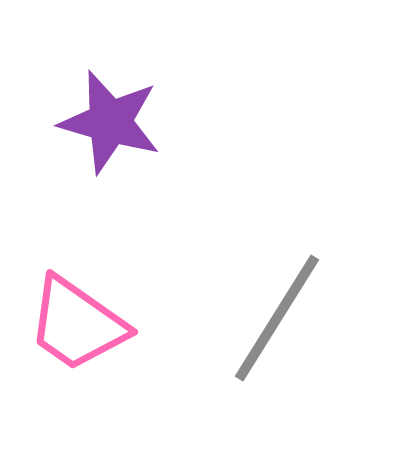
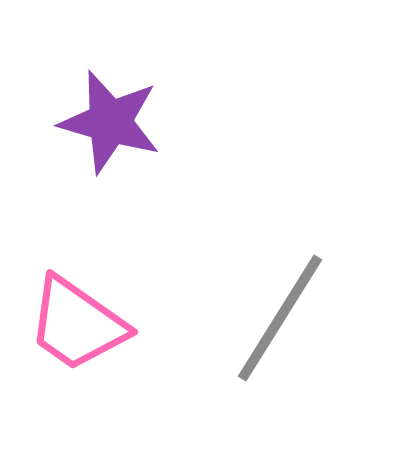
gray line: moved 3 px right
